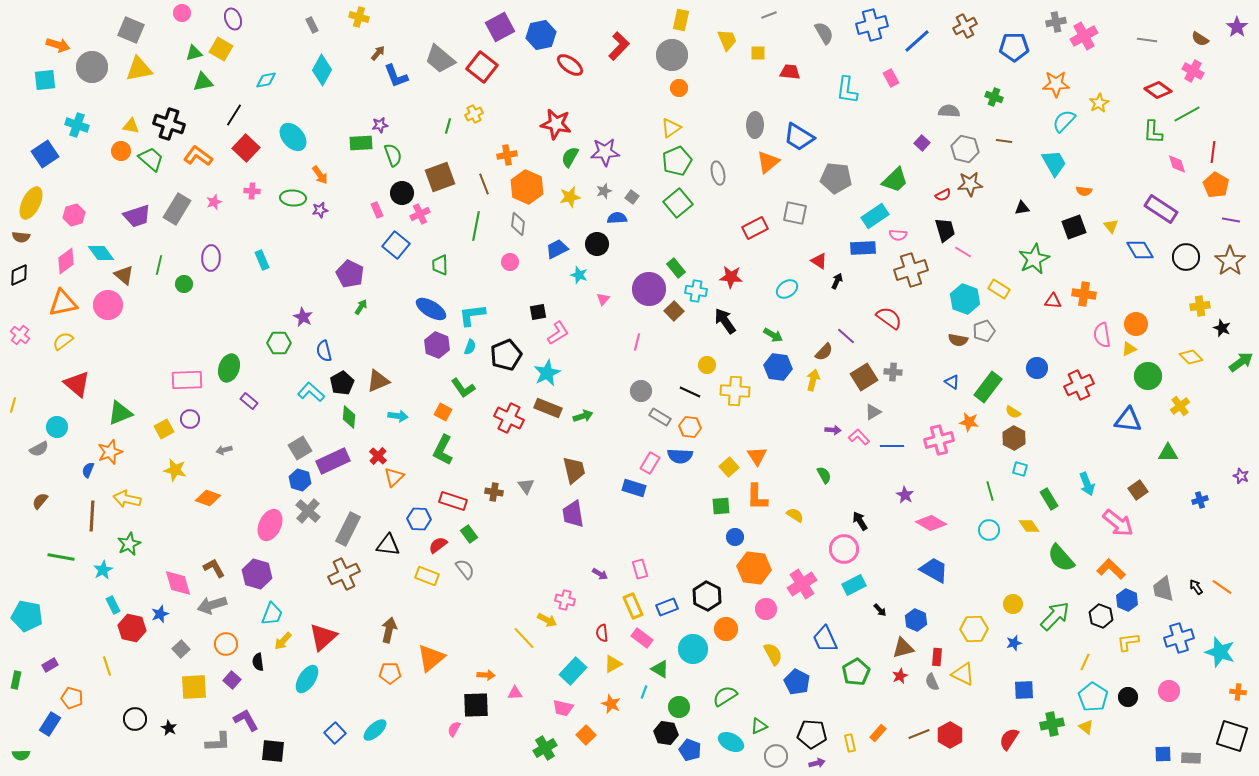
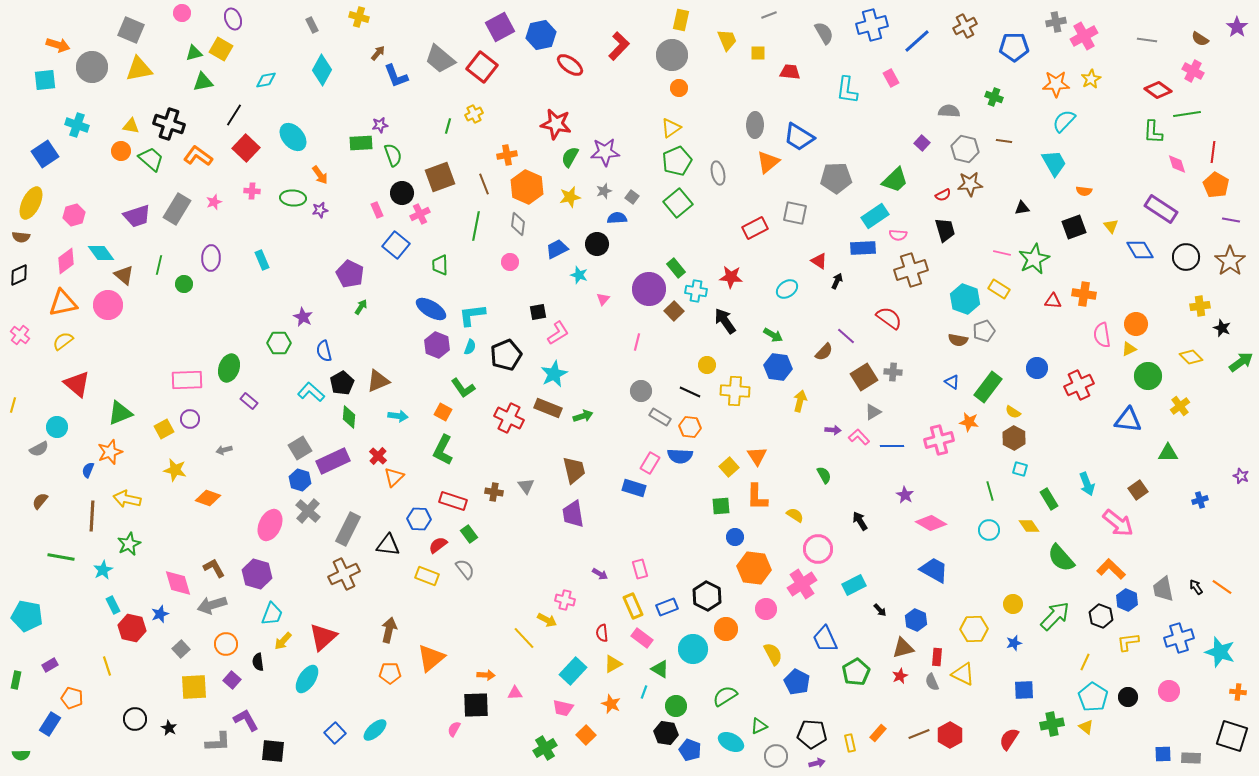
yellow star at (1099, 103): moved 8 px left, 24 px up
green line at (1187, 114): rotated 20 degrees clockwise
gray pentagon at (836, 178): rotated 8 degrees counterclockwise
pink line at (963, 252): moved 39 px right, 1 px down; rotated 18 degrees counterclockwise
cyan star at (547, 373): moved 7 px right, 1 px down
yellow arrow at (813, 380): moved 13 px left, 21 px down
pink circle at (844, 549): moved 26 px left
green circle at (679, 707): moved 3 px left, 1 px up
